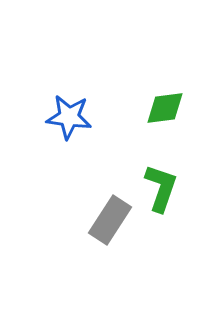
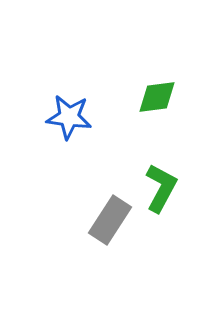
green diamond: moved 8 px left, 11 px up
green L-shape: rotated 9 degrees clockwise
